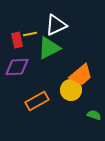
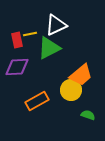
green semicircle: moved 6 px left
